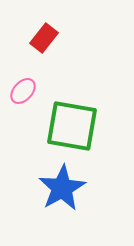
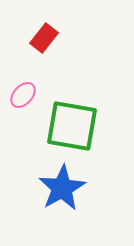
pink ellipse: moved 4 px down
